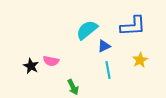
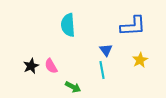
cyan semicircle: moved 19 px left, 5 px up; rotated 55 degrees counterclockwise
blue triangle: moved 2 px right, 4 px down; rotated 40 degrees counterclockwise
pink semicircle: moved 5 px down; rotated 49 degrees clockwise
black star: rotated 21 degrees clockwise
cyan line: moved 6 px left
green arrow: rotated 35 degrees counterclockwise
